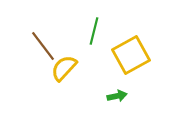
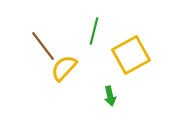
green arrow: moved 7 px left; rotated 90 degrees clockwise
